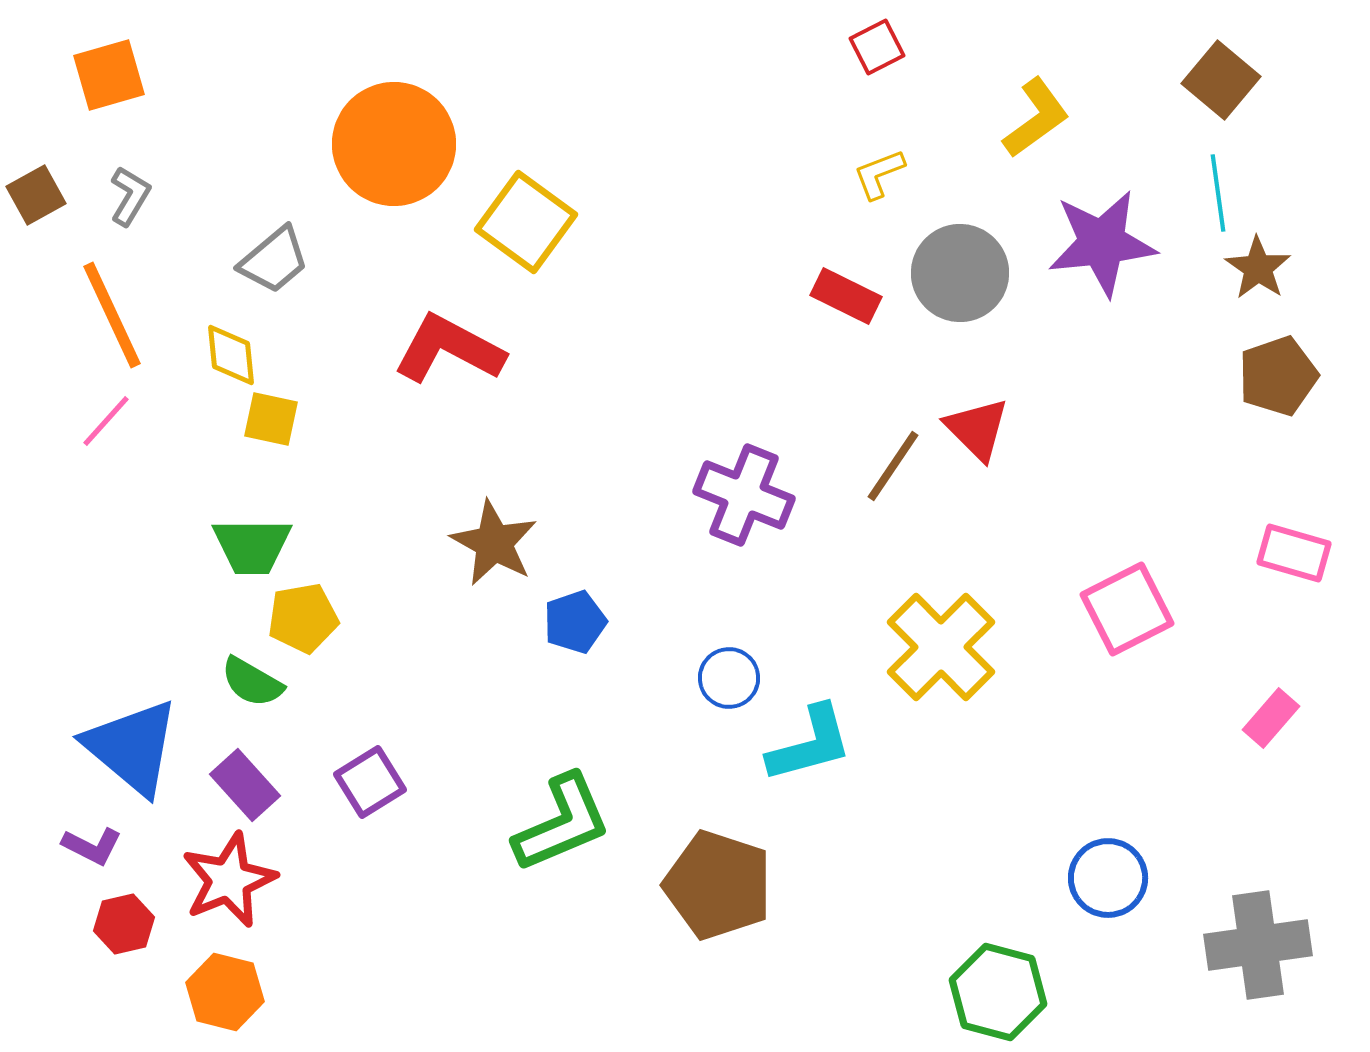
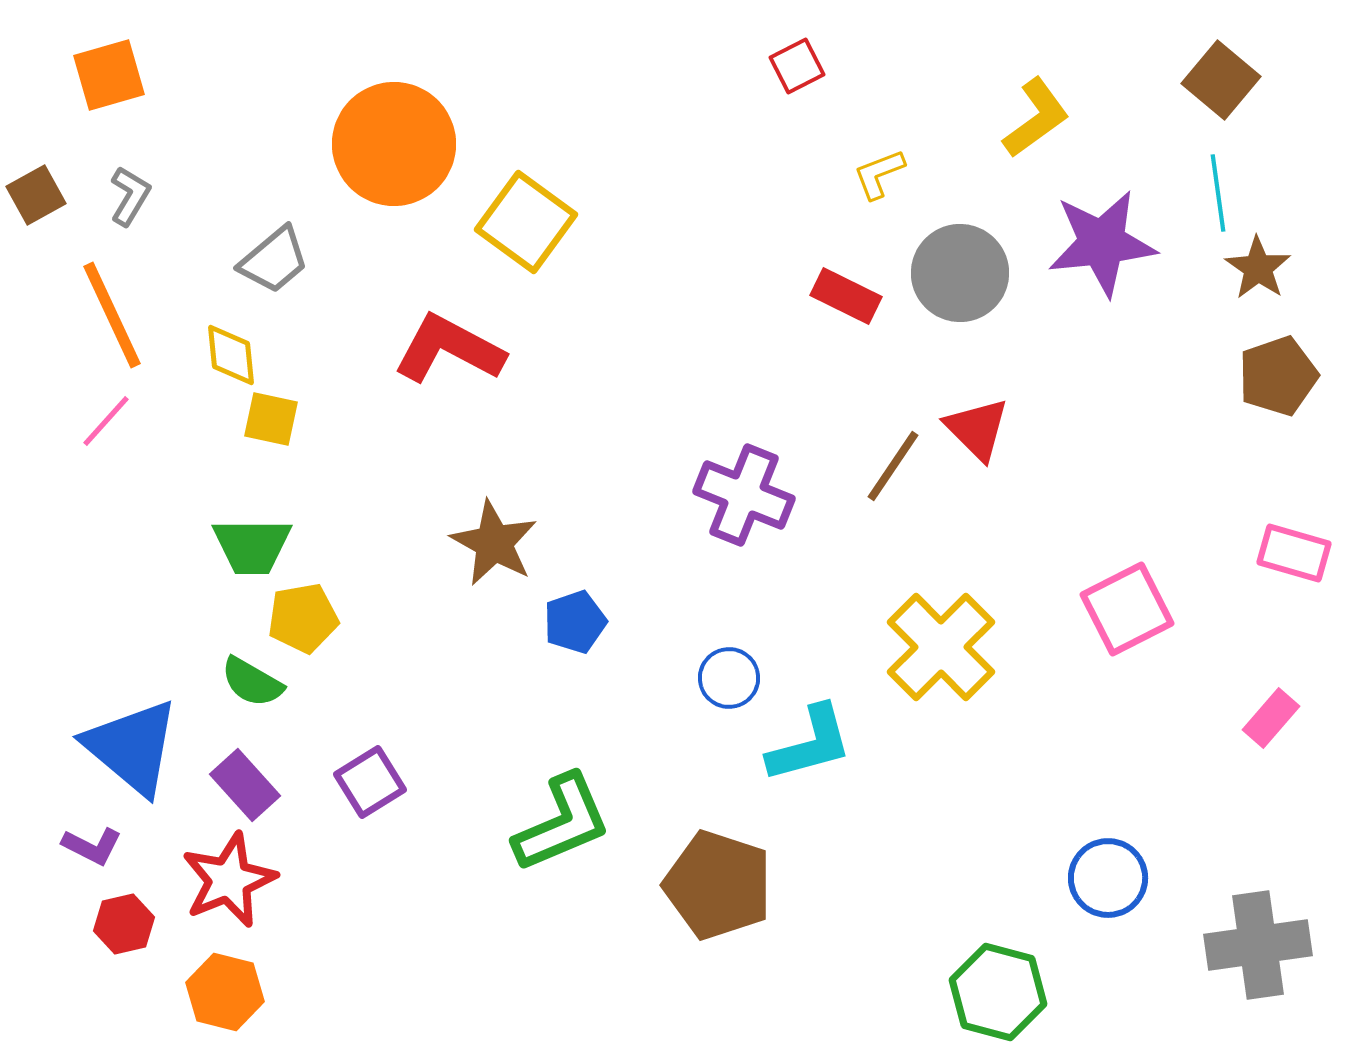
red square at (877, 47): moved 80 px left, 19 px down
